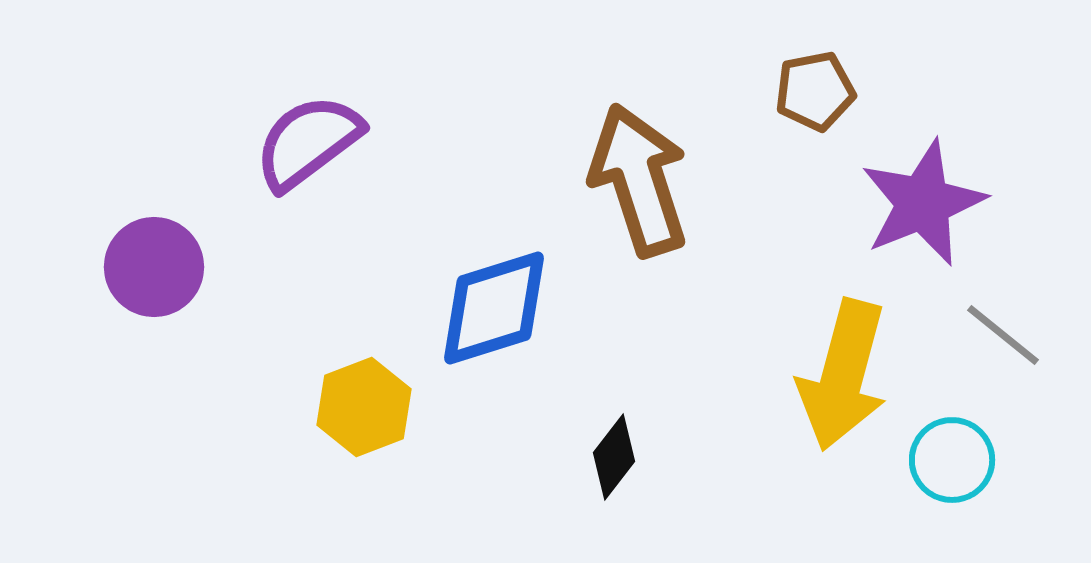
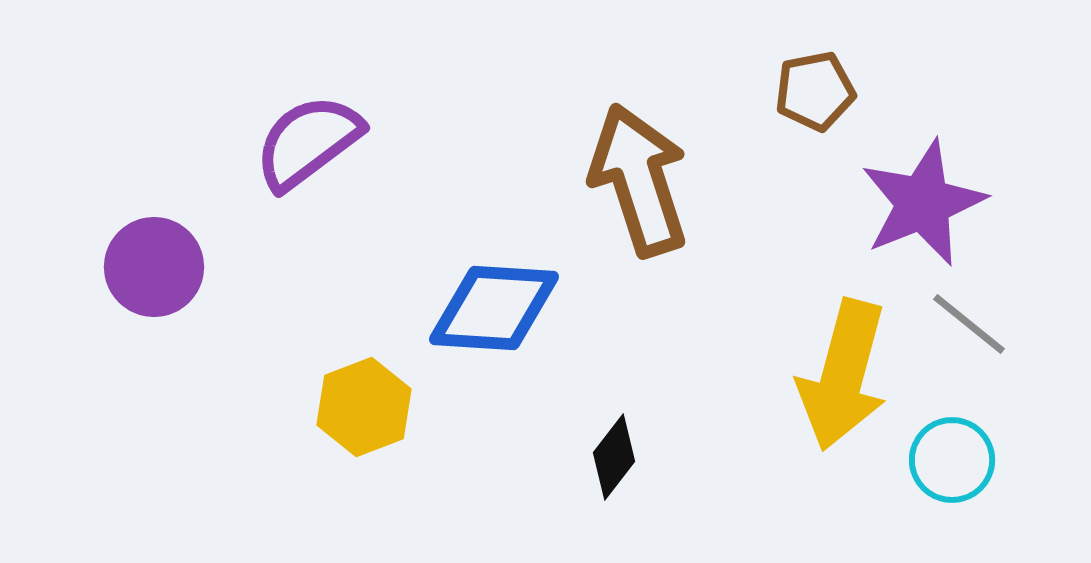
blue diamond: rotated 21 degrees clockwise
gray line: moved 34 px left, 11 px up
